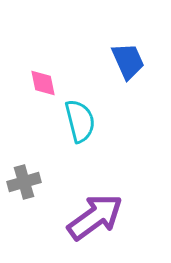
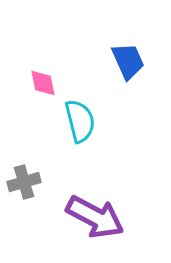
purple arrow: rotated 64 degrees clockwise
